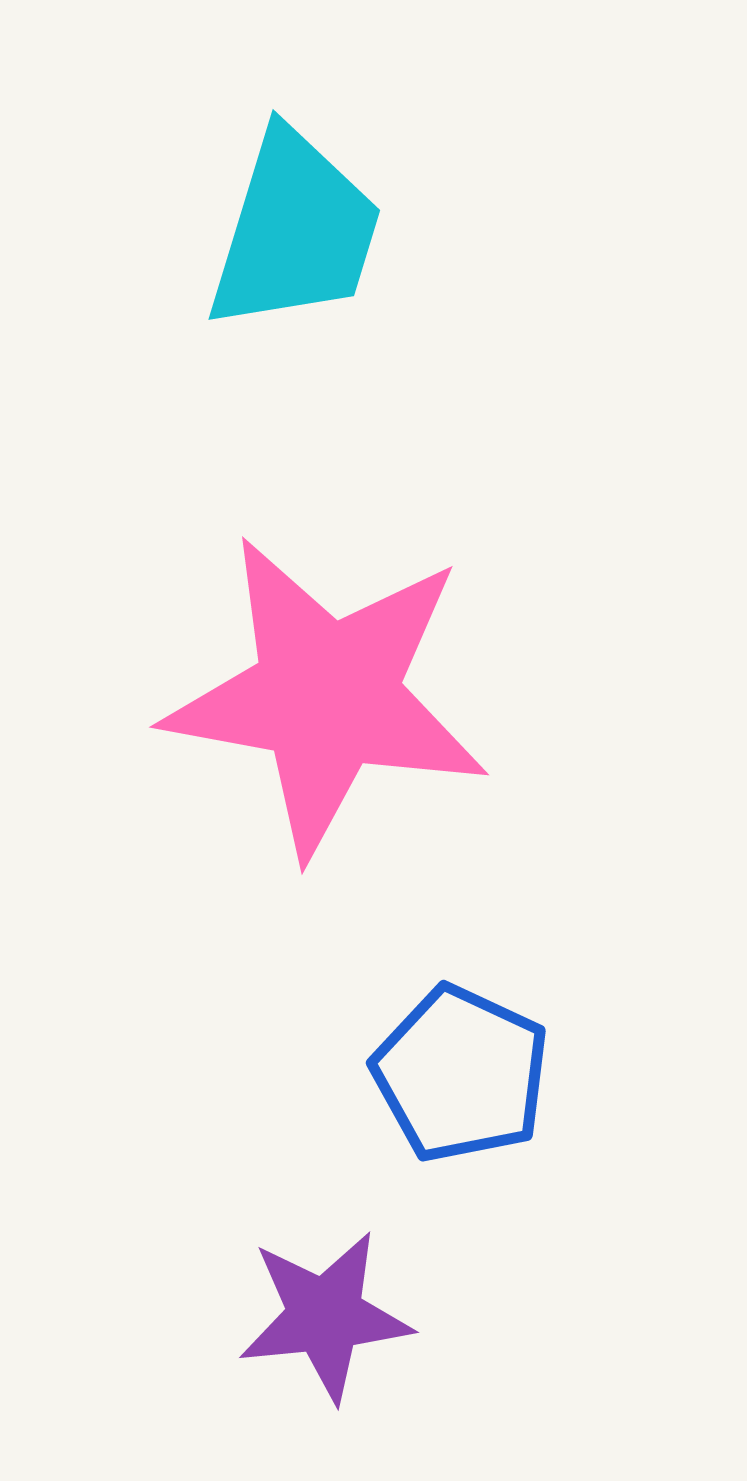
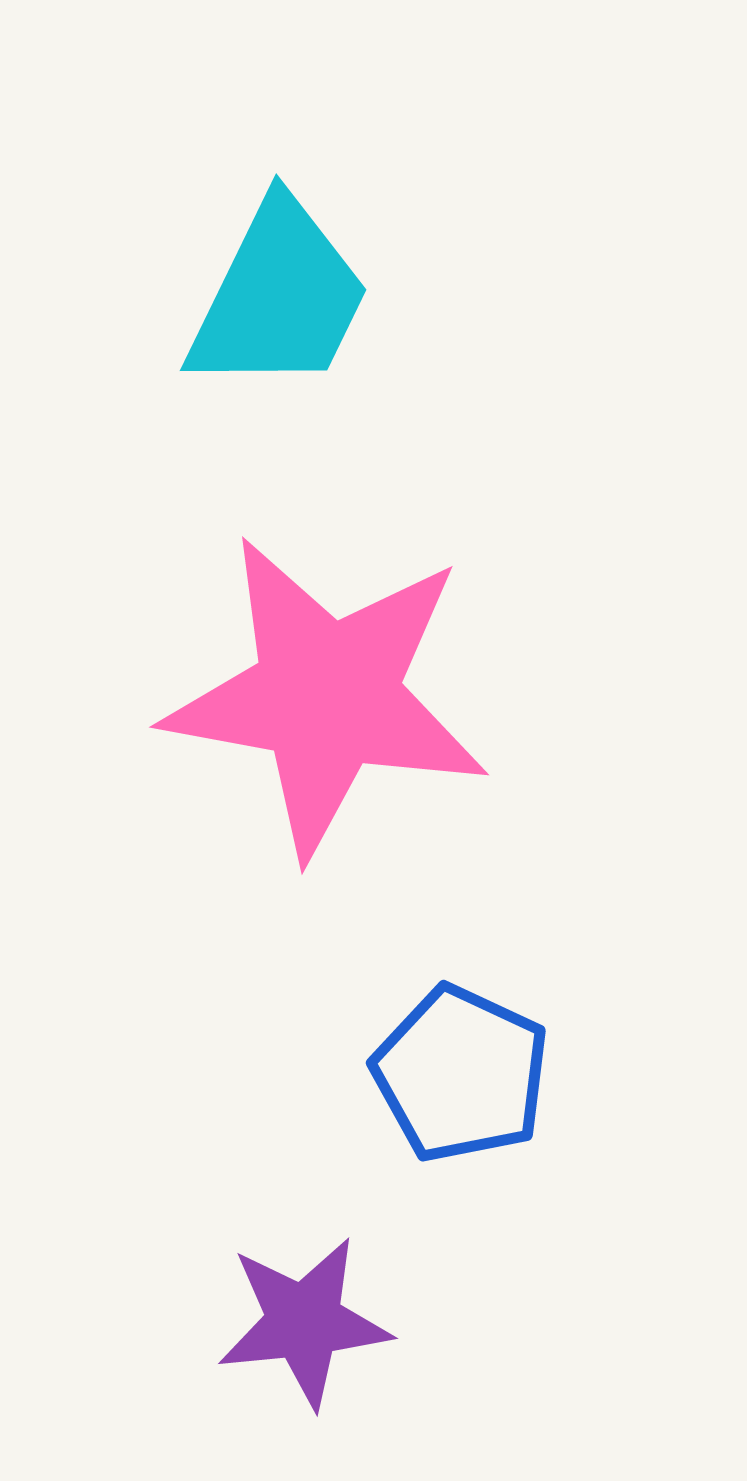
cyan trapezoid: moved 16 px left, 66 px down; rotated 9 degrees clockwise
purple star: moved 21 px left, 6 px down
